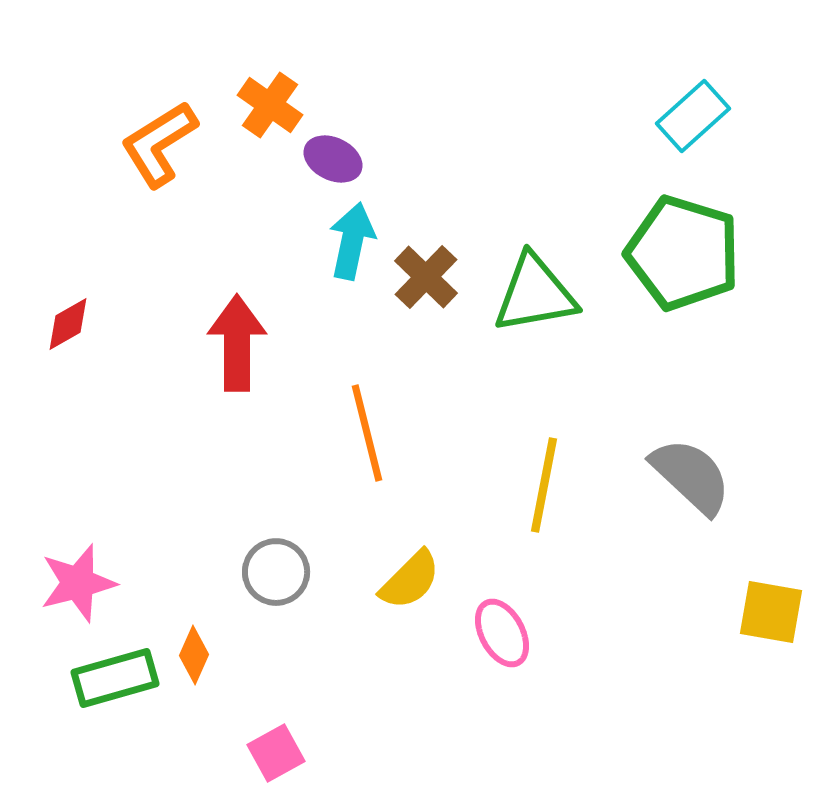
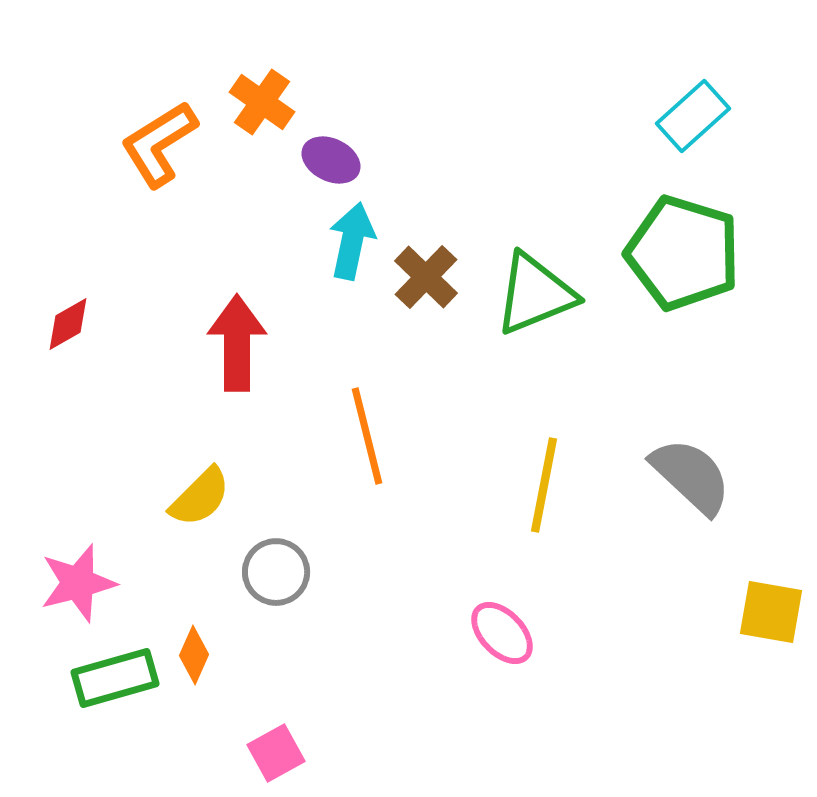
orange cross: moved 8 px left, 3 px up
purple ellipse: moved 2 px left, 1 px down
green triangle: rotated 12 degrees counterclockwise
orange line: moved 3 px down
yellow semicircle: moved 210 px left, 83 px up
pink ellipse: rotated 16 degrees counterclockwise
